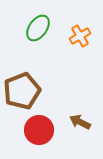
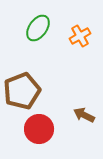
brown arrow: moved 4 px right, 7 px up
red circle: moved 1 px up
